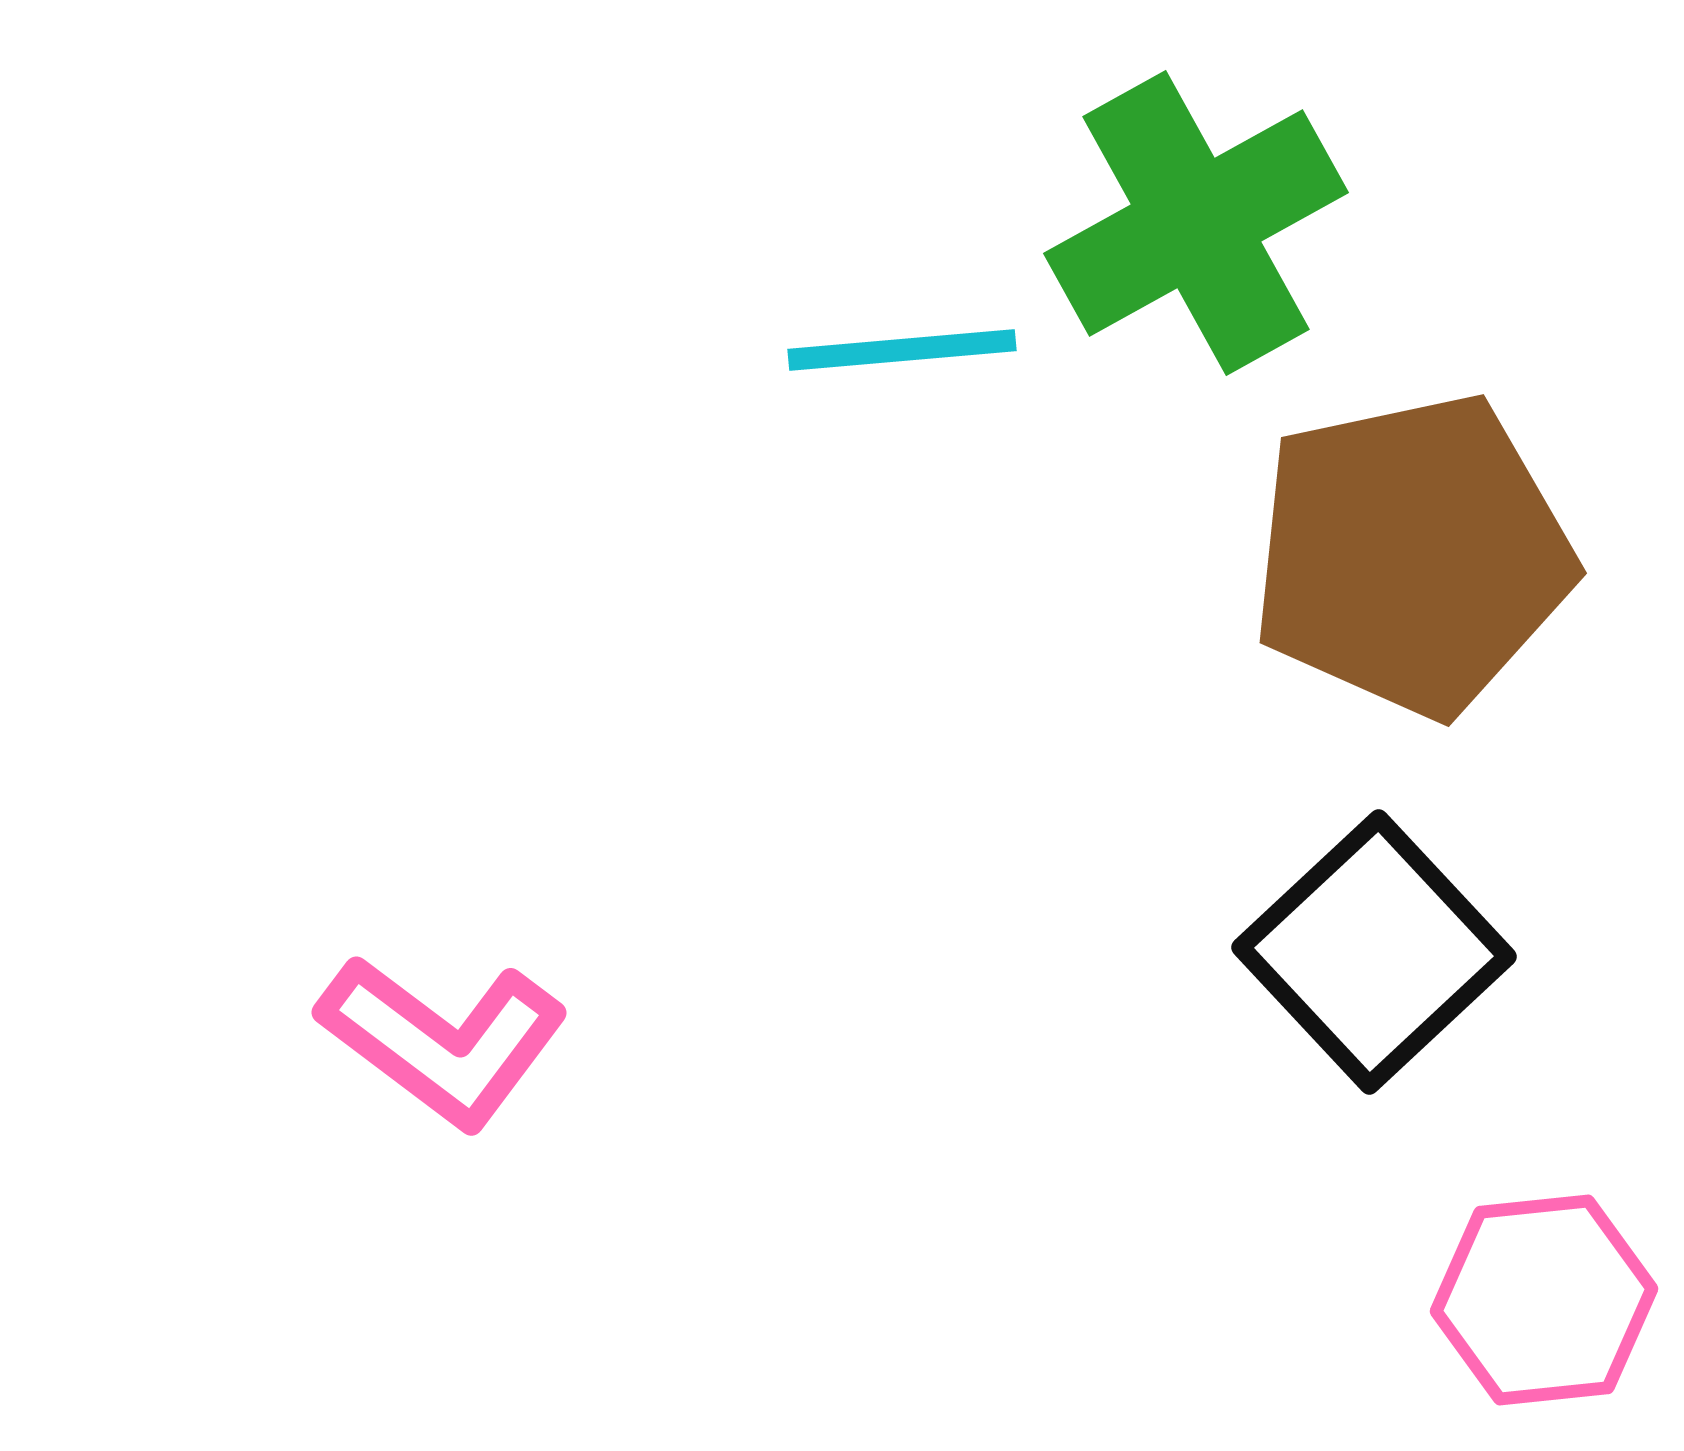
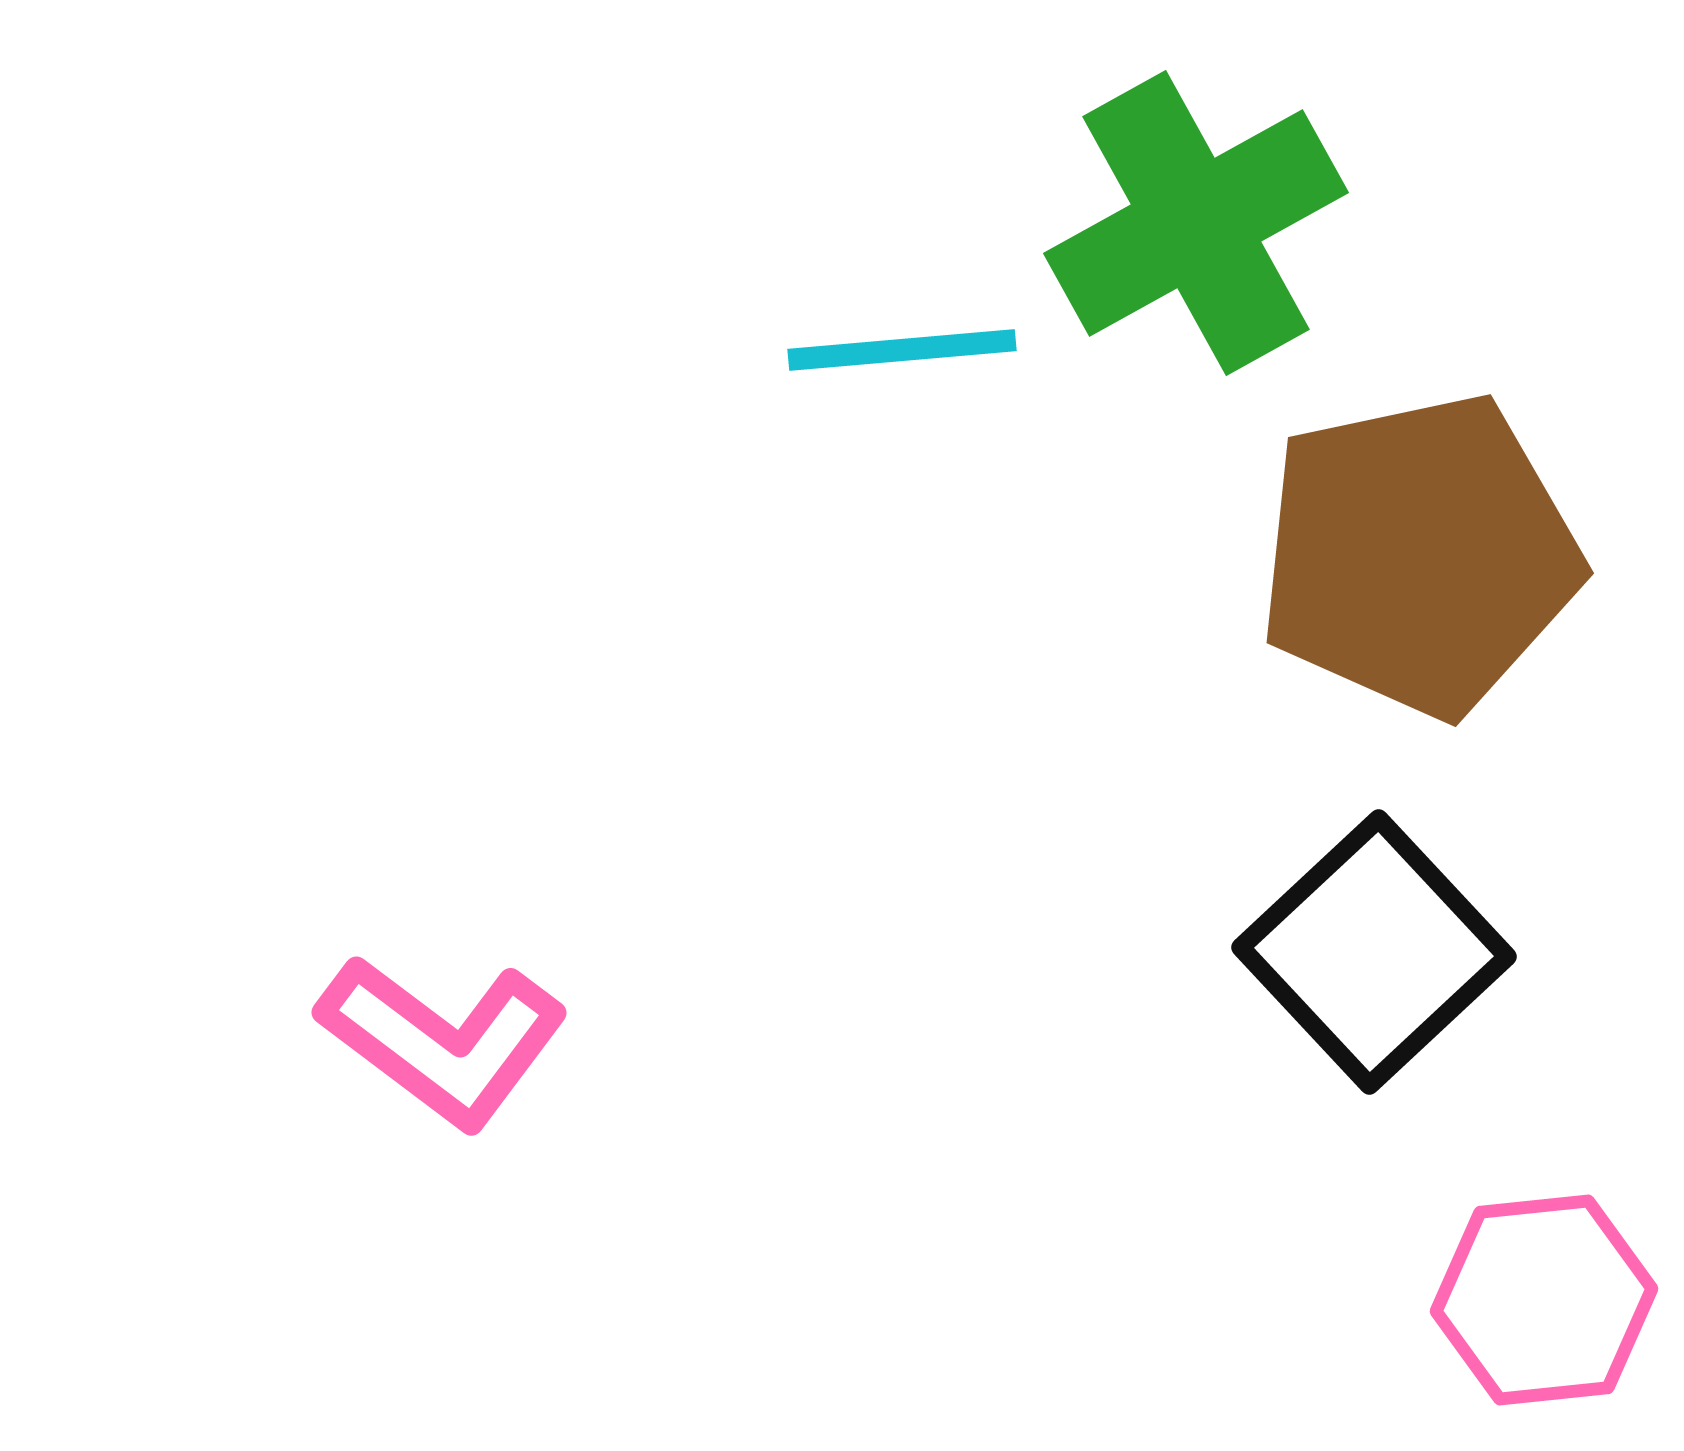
brown pentagon: moved 7 px right
